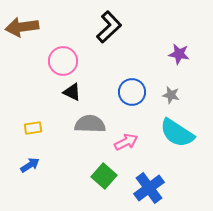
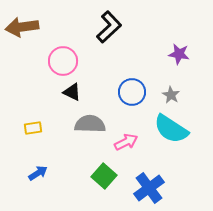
gray star: rotated 18 degrees clockwise
cyan semicircle: moved 6 px left, 4 px up
blue arrow: moved 8 px right, 8 px down
